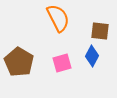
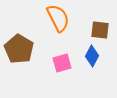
brown square: moved 1 px up
brown pentagon: moved 13 px up
